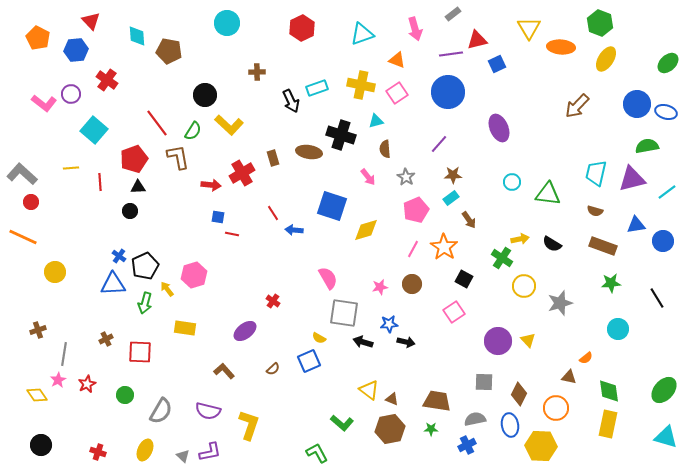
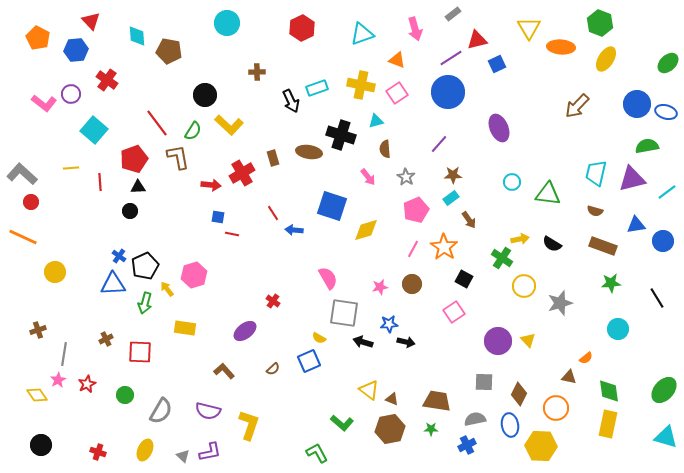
purple line at (451, 54): moved 4 px down; rotated 25 degrees counterclockwise
